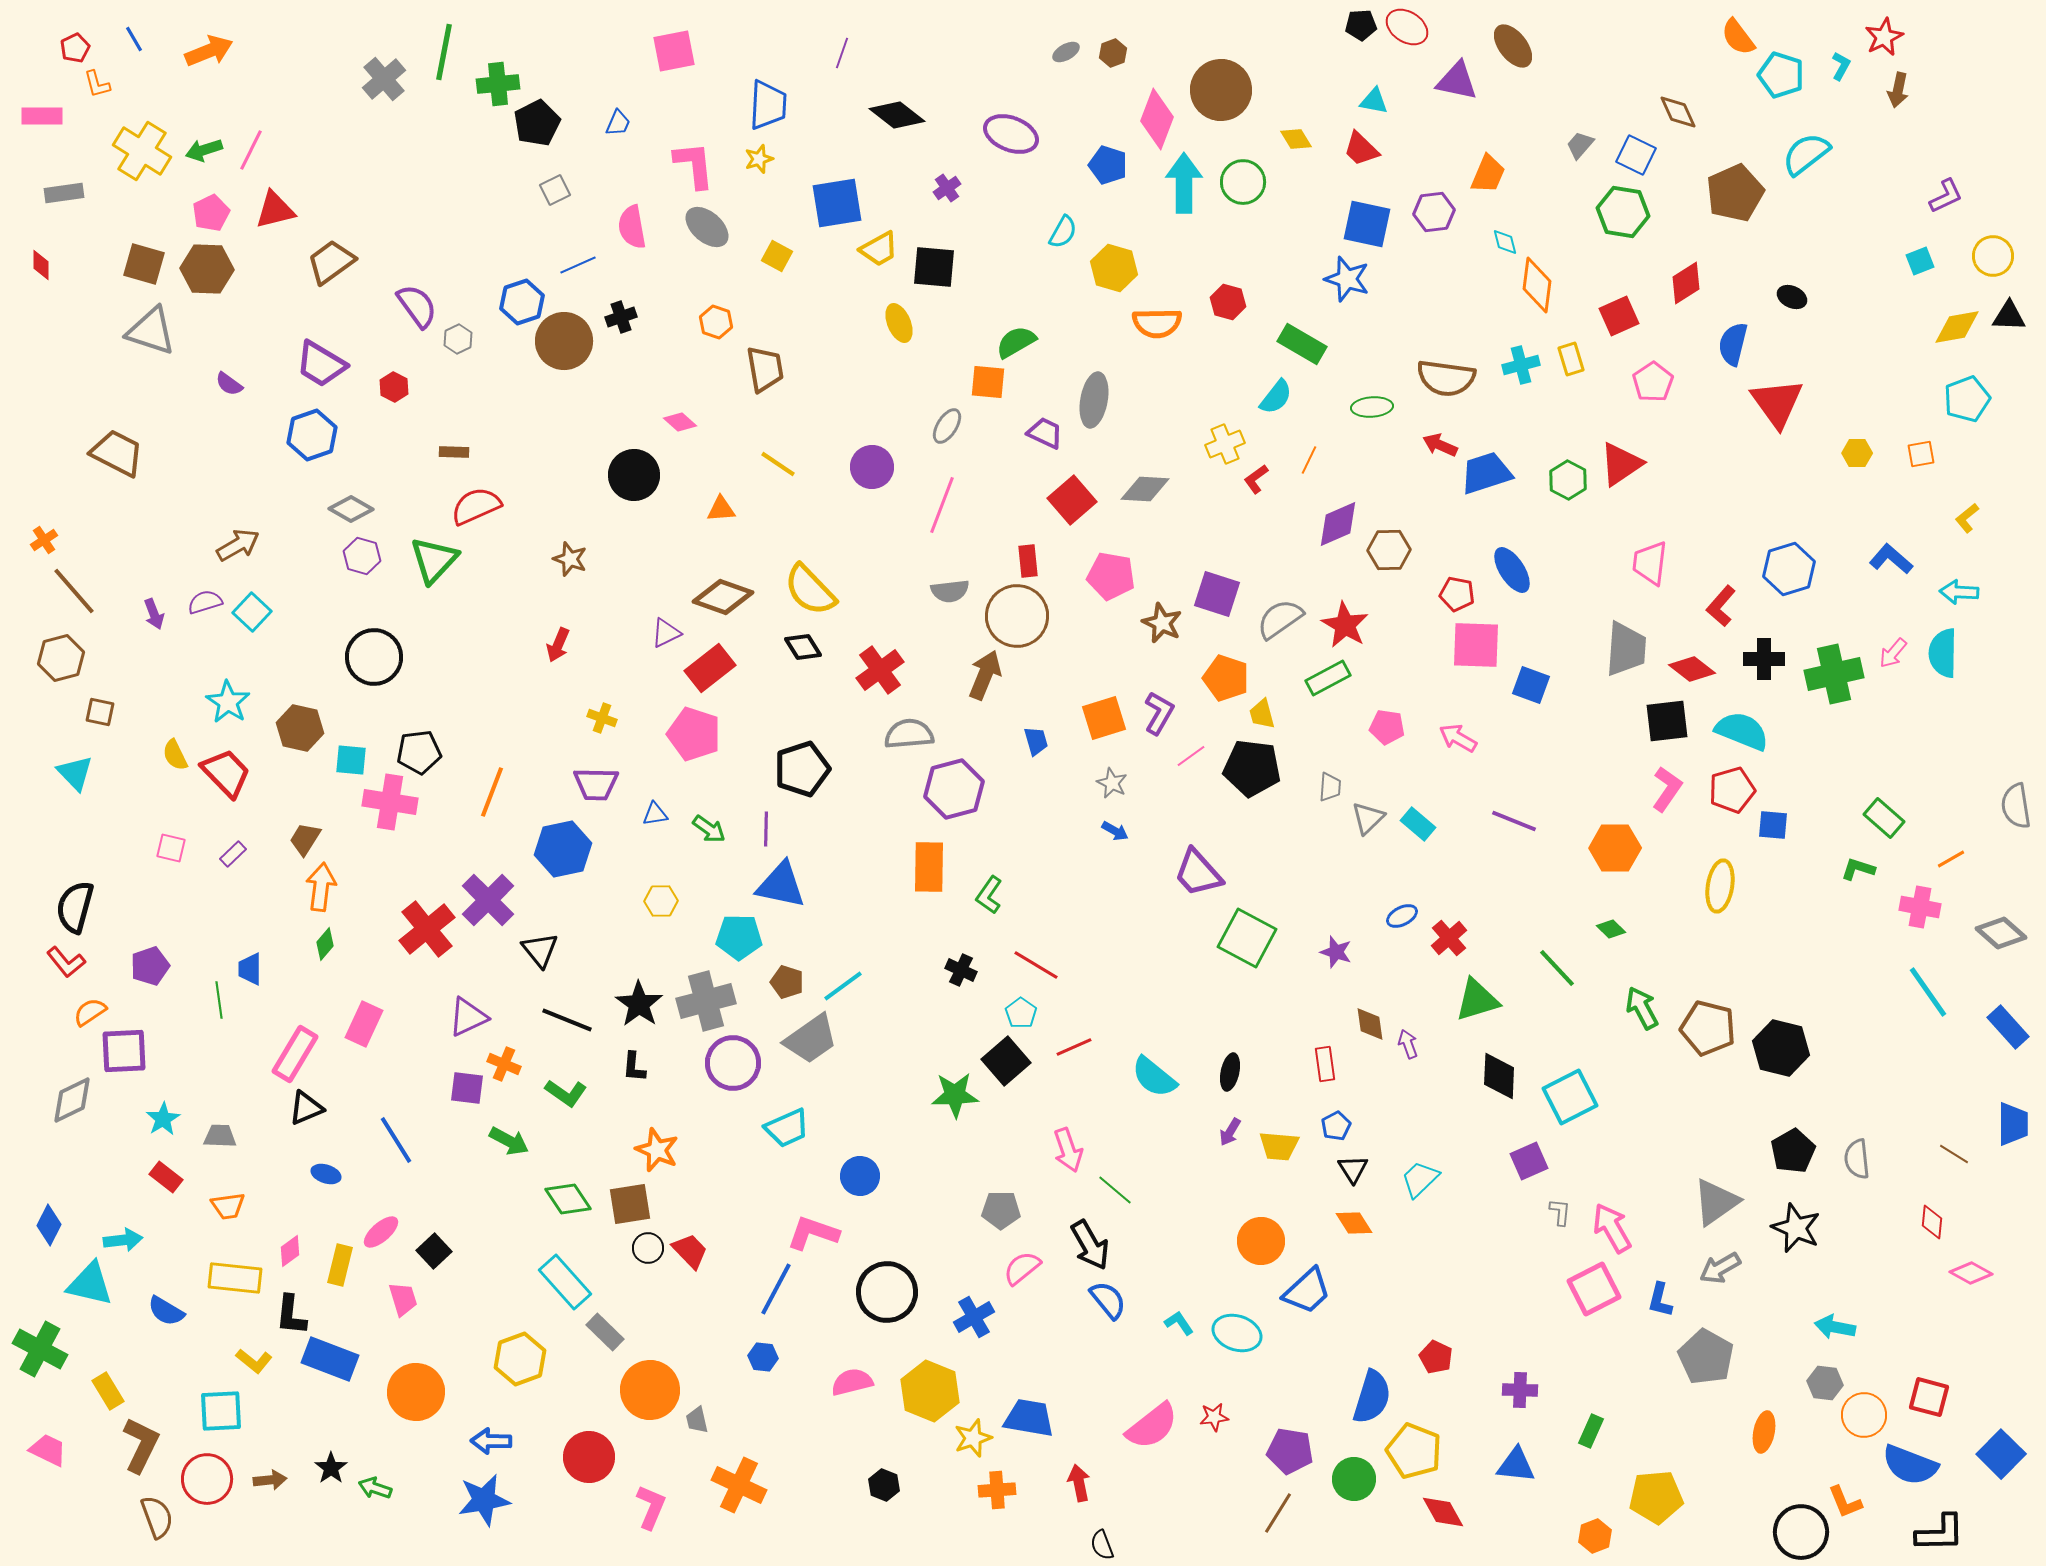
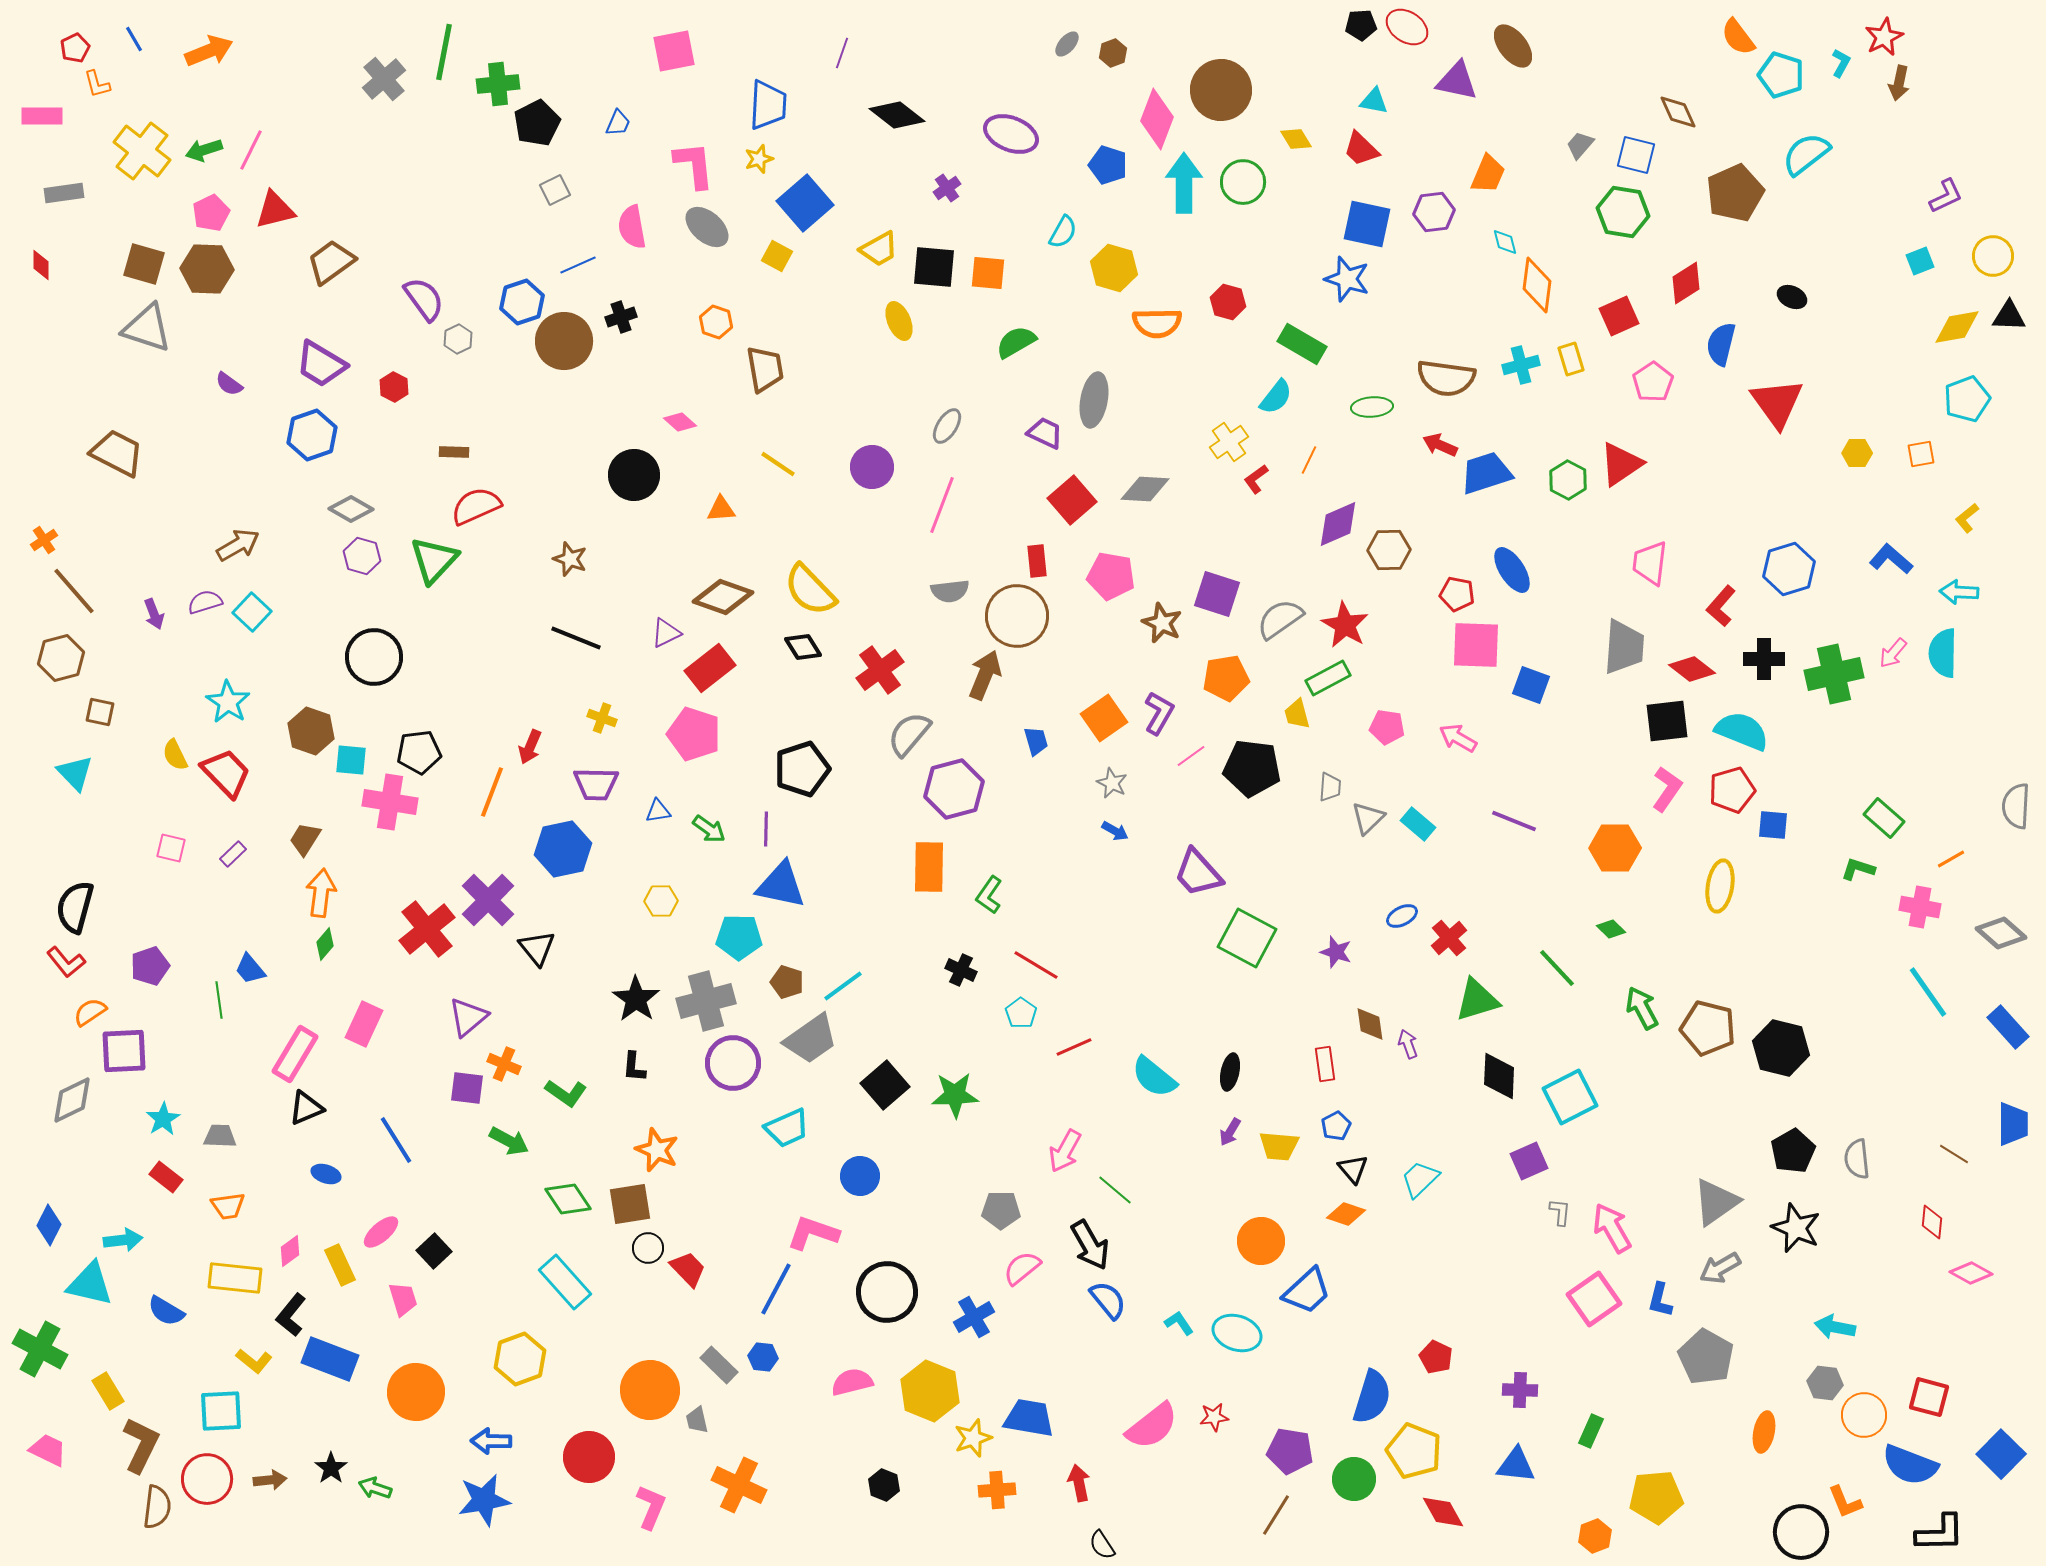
gray ellipse at (1066, 52): moved 1 px right, 8 px up; rotated 20 degrees counterclockwise
cyan L-shape at (1841, 66): moved 3 px up
brown arrow at (1898, 90): moved 1 px right, 7 px up
yellow cross at (142, 151): rotated 6 degrees clockwise
blue square at (1636, 155): rotated 12 degrees counterclockwise
blue square at (837, 203): moved 32 px left; rotated 32 degrees counterclockwise
purple semicircle at (417, 306): moved 7 px right, 7 px up
yellow ellipse at (899, 323): moved 2 px up
gray triangle at (151, 331): moved 4 px left, 3 px up
blue semicircle at (1733, 344): moved 12 px left
orange square at (988, 382): moved 109 px up
yellow cross at (1225, 444): moved 4 px right, 2 px up; rotated 12 degrees counterclockwise
red rectangle at (1028, 561): moved 9 px right
red arrow at (558, 645): moved 28 px left, 102 px down
gray trapezoid at (1626, 649): moved 2 px left, 2 px up
orange pentagon at (1226, 678): rotated 27 degrees counterclockwise
yellow trapezoid at (1262, 714): moved 35 px right
orange square at (1104, 718): rotated 18 degrees counterclockwise
brown hexagon at (300, 728): moved 11 px right, 3 px down; rotated 6 degrees clockwise
gray semicircle at (909, 734): rotated 45 degrees counterclockwise
gray semicircle at (2016, 806): rotated 12 degrees clockwise
blue triangle at (655, 814): moved 3 px right, 3 px up
orange arrow at (321, 887): moved 6 px down
black triangle at (540, 950): moved 3 px left, 2 px up
blue trapezoid at (250, 969): rotated 40 degrees counterclockwise
black star at (639, 1004): moved 3 px left, 5 px up
purple triangle at (468, 1017): rotated 15 degrees counterclockwise
black line at (567, 1020): moved 9 px right, 382 px up
black square at (1006, 1061): moved 121 px left, 24 px down
pink arrow at (1068, 1150): moved 3 px left, 1 px down; rotated 48 degrees clockwise
black triangle at (1353, 1169): rotated 8 degrees counterclockwise
orange diamond at (1354, 1223): moved 8 px left, 9 px up; rotated 39 degrees counterclockwise
red trapezoid at (690, 1251): moved 2 px left, 18 px down
yellow rectangle at (340, 1265): rotated 39 degrees counterclockwise
pink square at (1594, 1289): moved 10 px down; rotated 8 degrees counterclockwise
black L-shape at (291, 1315): rotated 33 degrees clockwise
gray rectangle at (605, 1332): moved 114 px right, 33 px down
brown line at (1278, 1513): moved 2 px left, 2 px down
brown semicircle at (157, 1517): moved 10 px up; rotated 27 degrees clockwise
black semicircle at (1102, 1545): rotated 12 degrees counterclockwise
